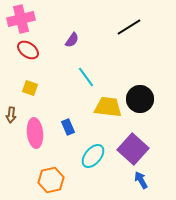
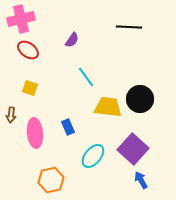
black line: rotated 35 degrees clockwise
